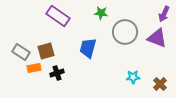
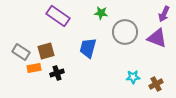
brown cross: moved 4 px left; rotated 16 degrees clockwise
